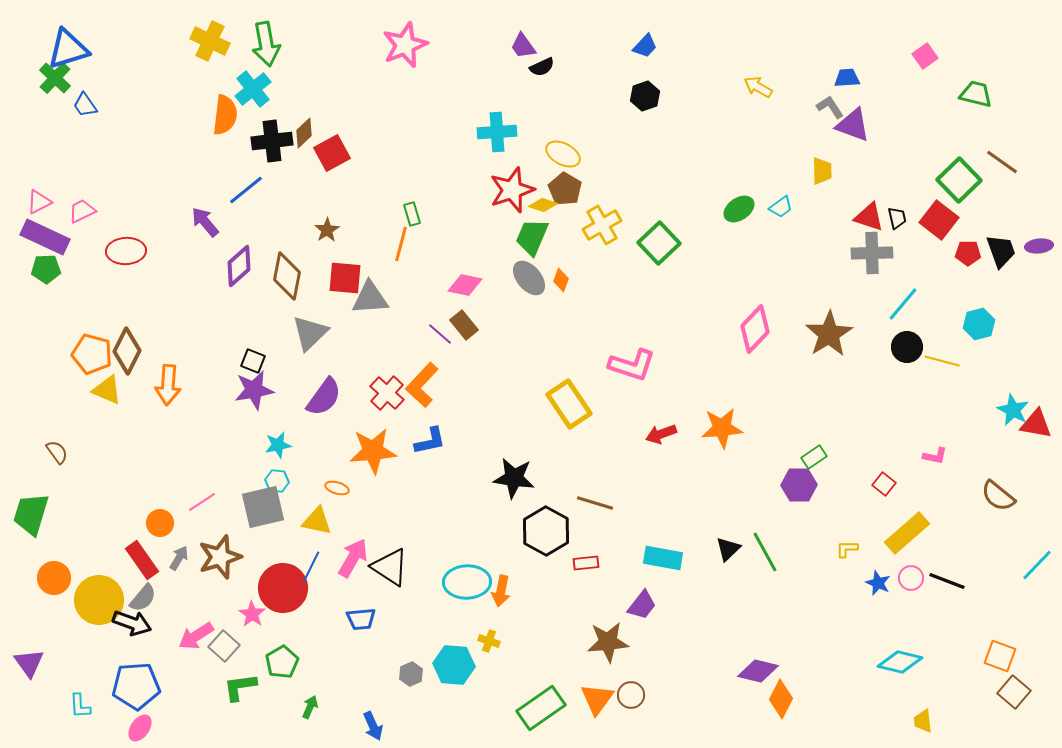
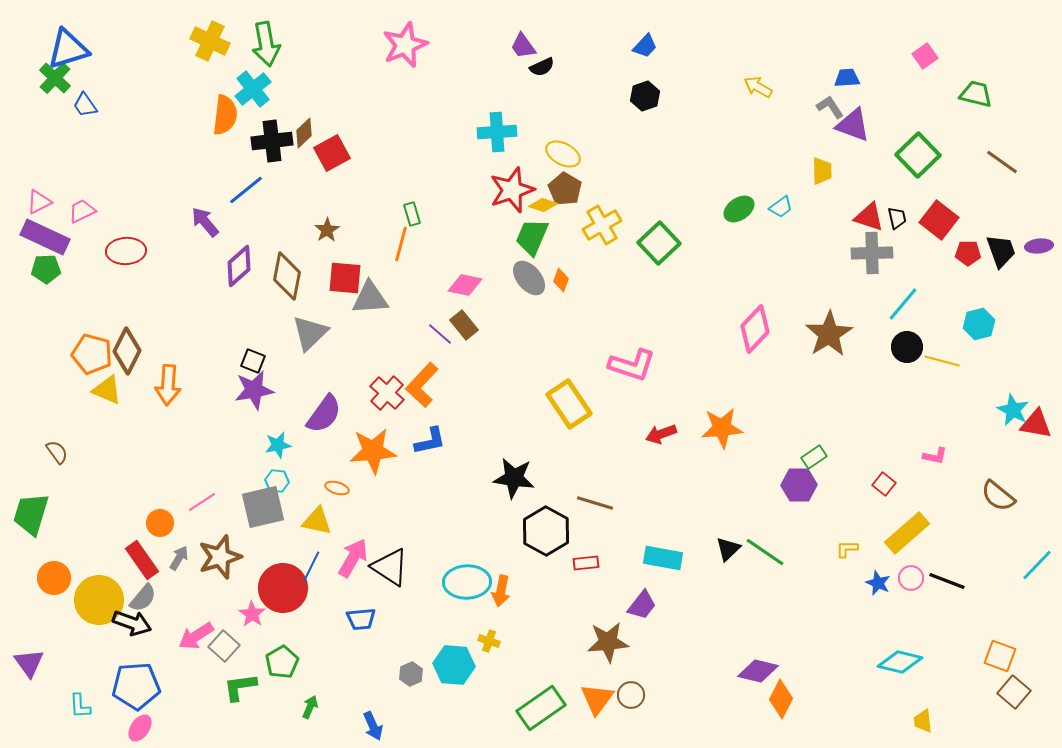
green square at (959, 180): moved 41 px left, 25 px up
purple semicircle at (324, 397): moved 17 px down
green line at (765, 552): rotated 27 degrees counterclockwise
